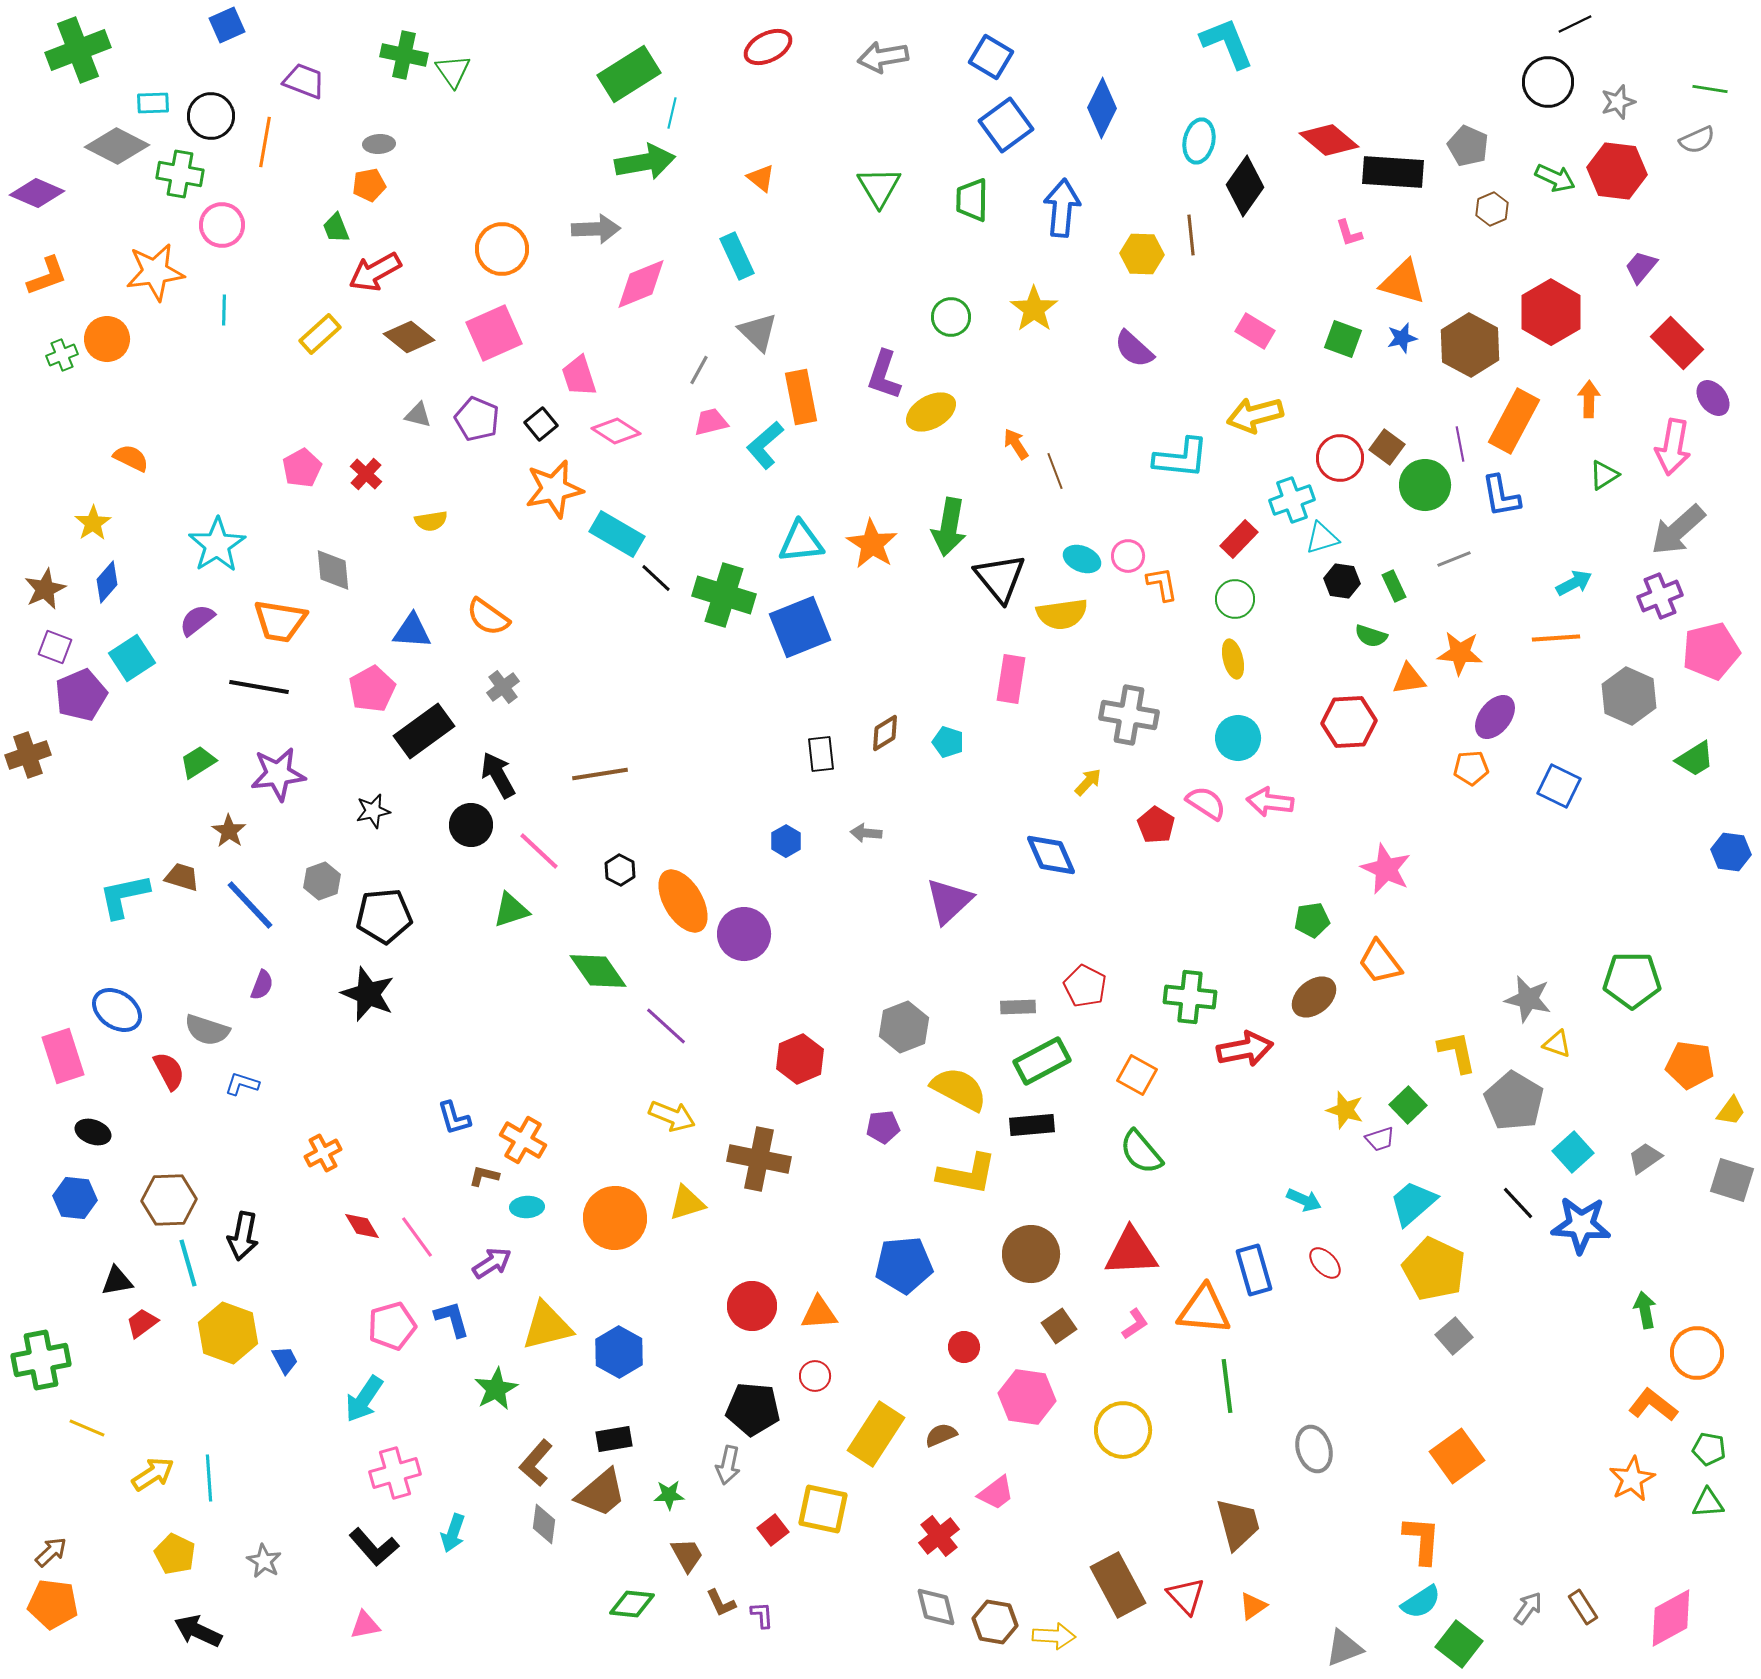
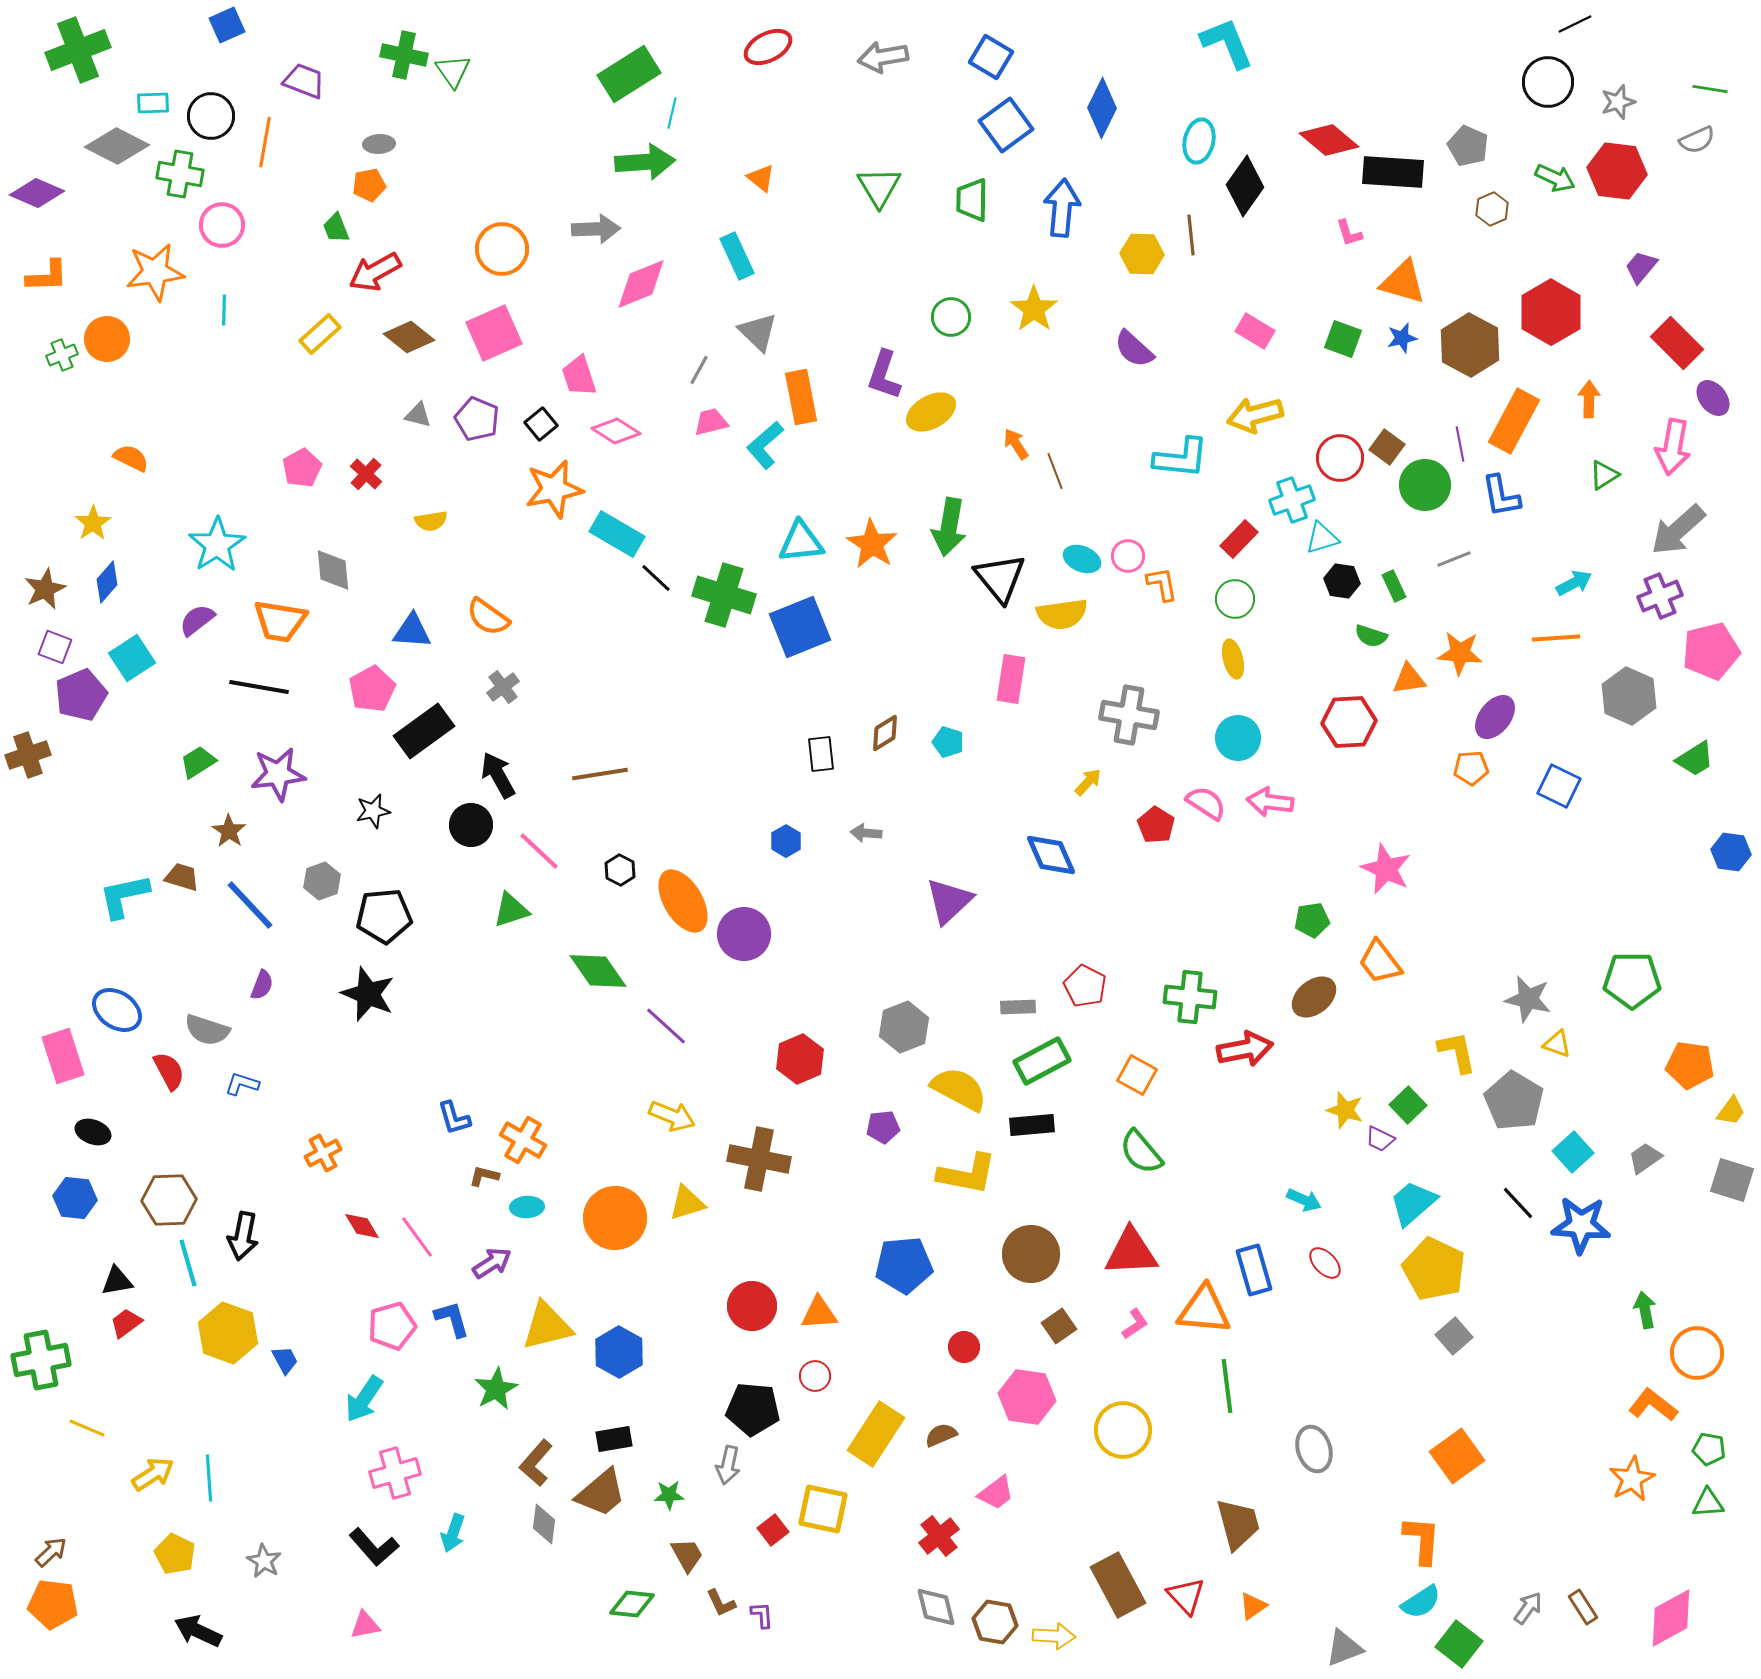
green arrow at (645, 162): rotated 6 degrees clockwise
orange L-shape at (47, 276): rotated 18 degrees clockwise
purple trapezoid at (1380, 1139): rotated 44 degrees clockwise
red trapezoid at (142, 1323): moved 16 px left
